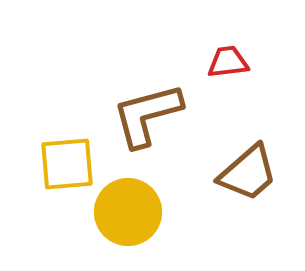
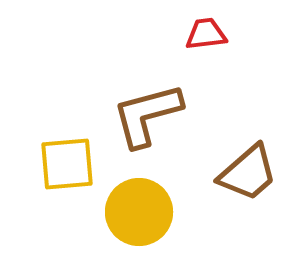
red trapezoid: moved 22 px left, 28 px up
yellow circle: moved 11 px right
